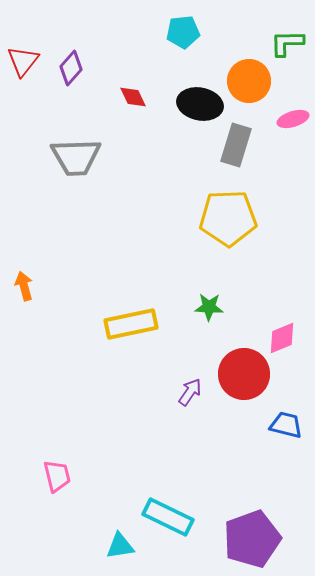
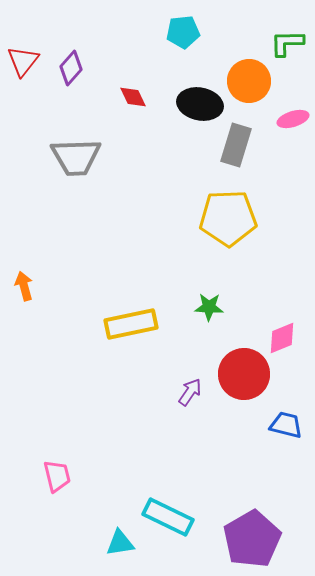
purple pentagon: rotated 10 degrees counterclockwise
cyan triangle: moved 3 px up
